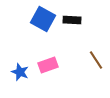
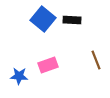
blue square: rotated 10 degrees clockwise
brown line: rotated 12 degrees clockwise
blue star: moved 1 px left, 4 px down; rotated 18 degrees counterclockwise
